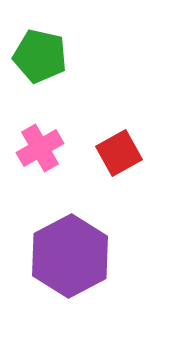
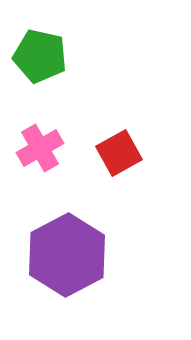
purple hexagon: moved 3 px left, 1 px up
